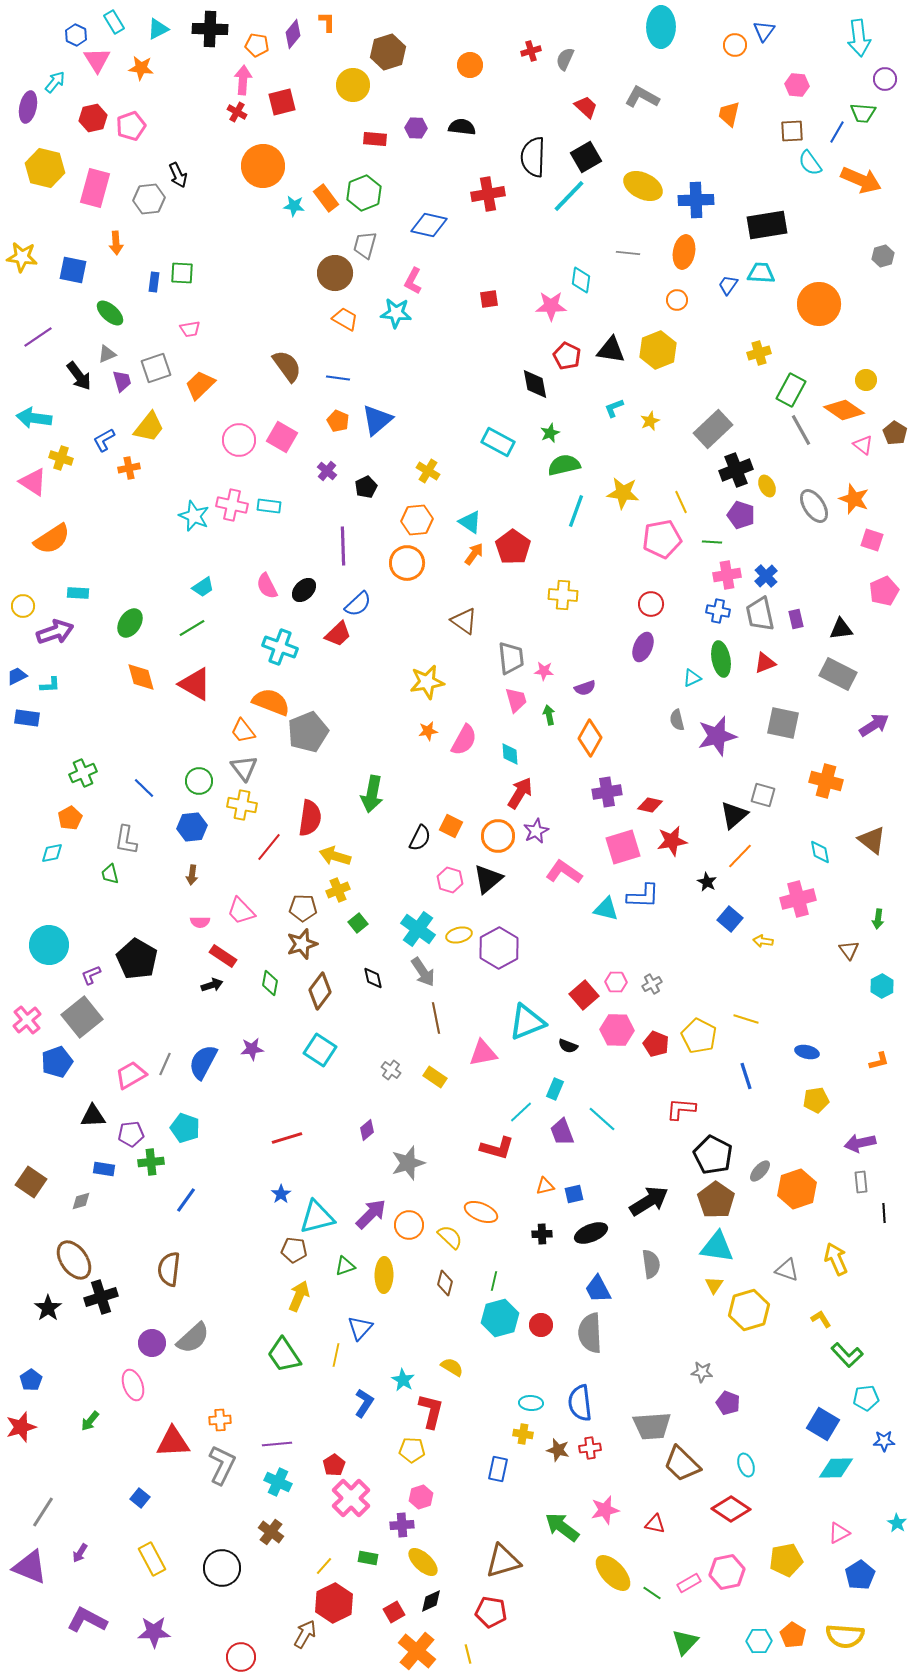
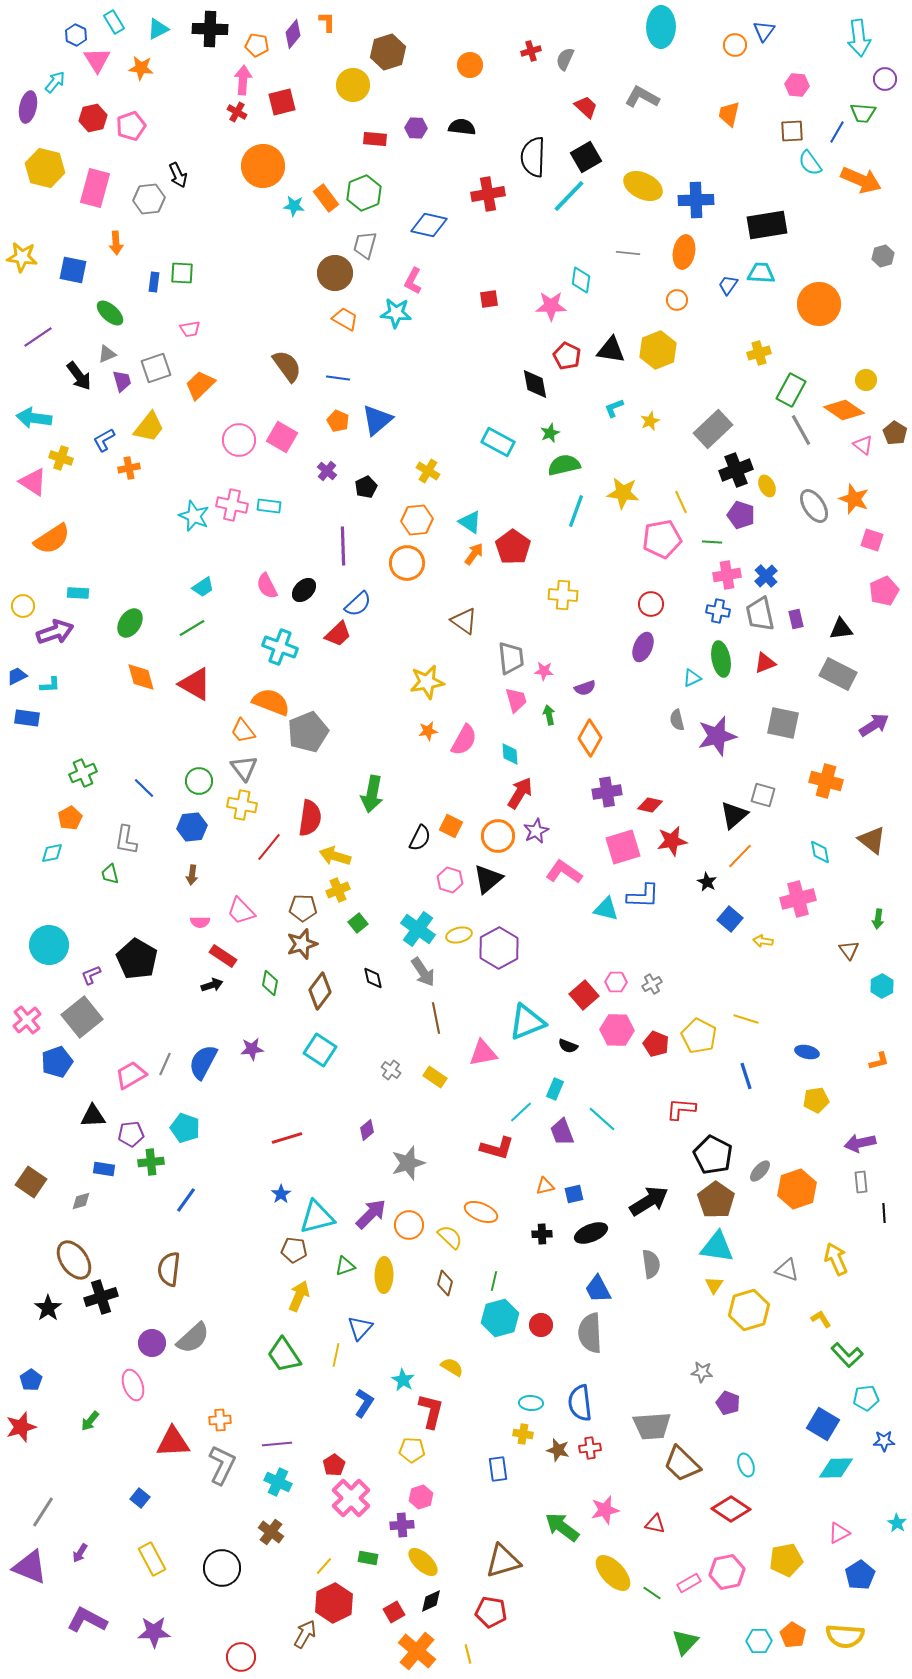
blue rectangle at (498, 1469): rotated 20 degrees counterclockwise
